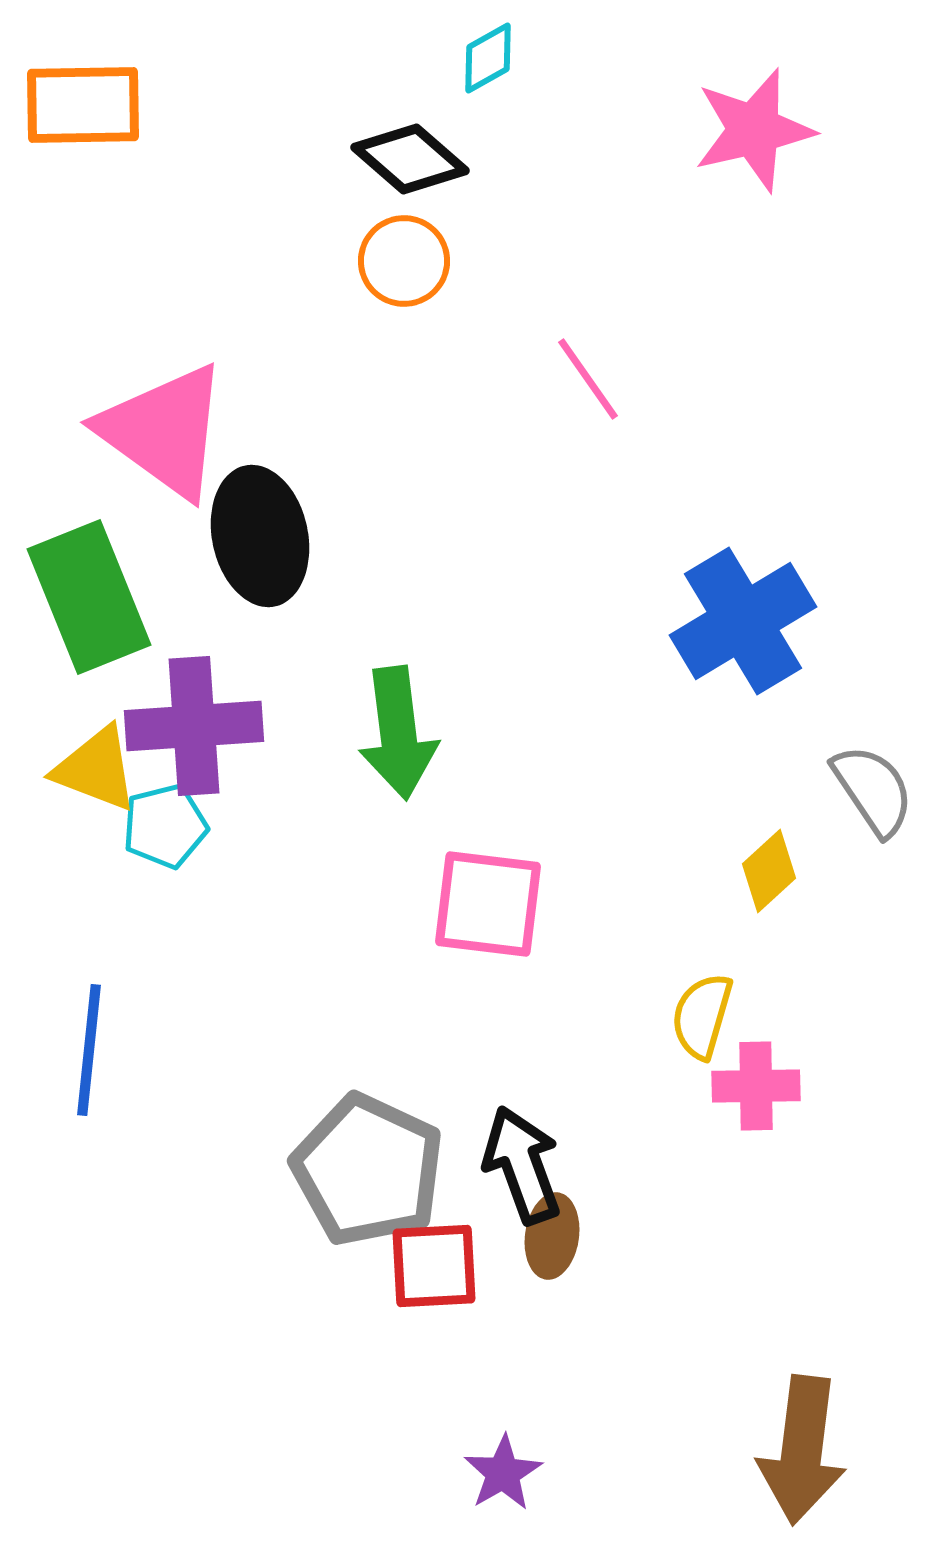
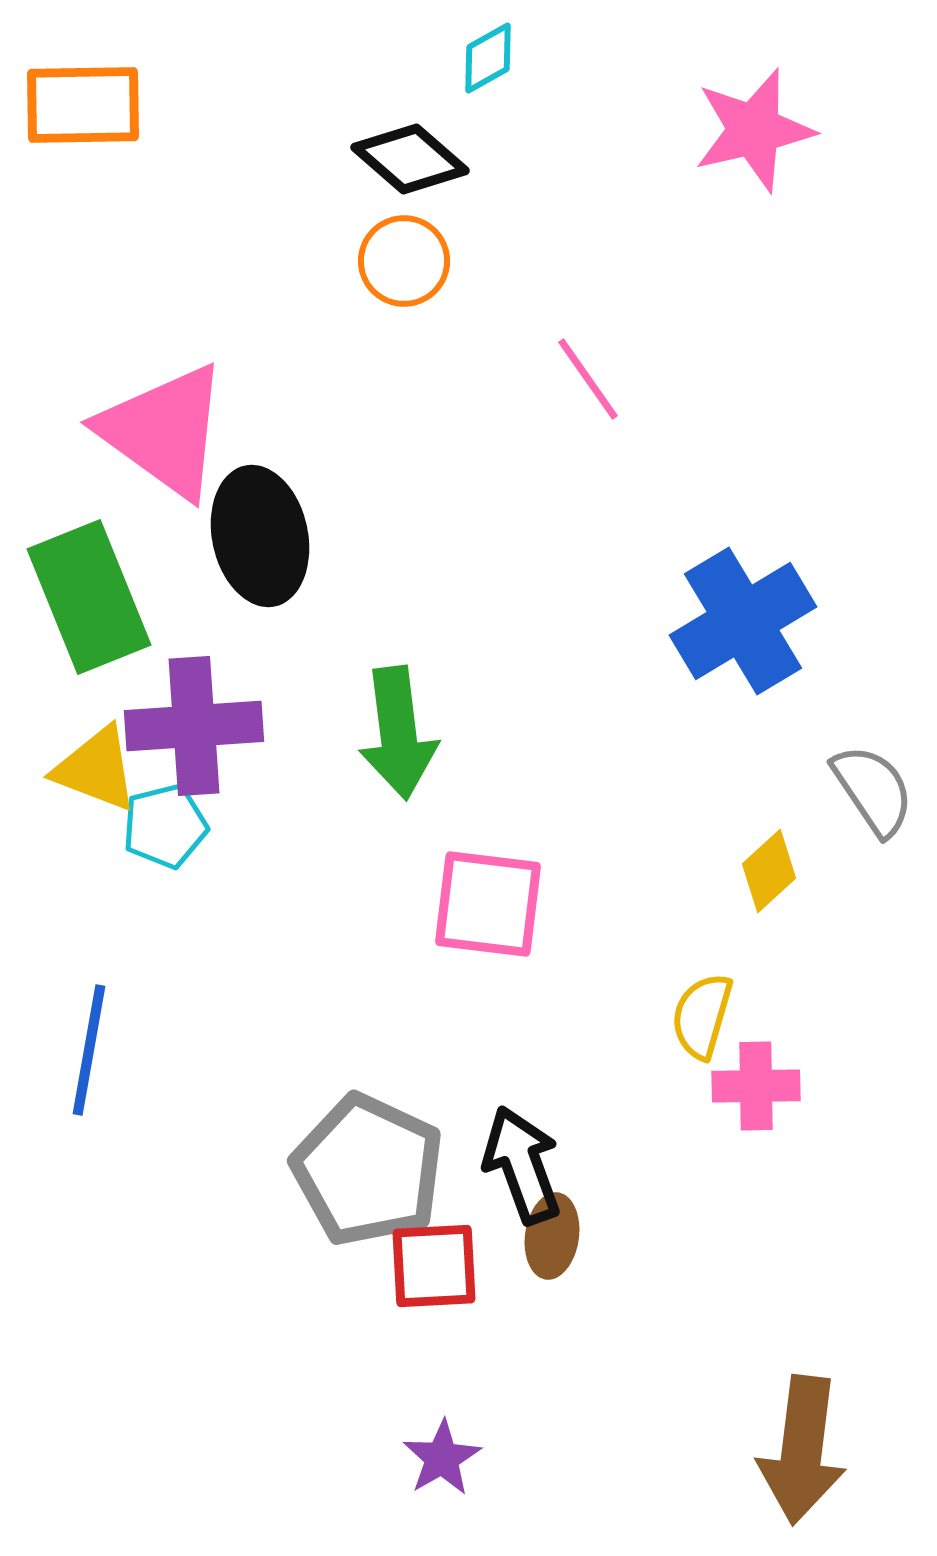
blue line: rotated 4 degrees clockwise
purple star: moved 61 px left, 15 px up
